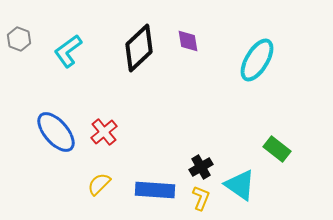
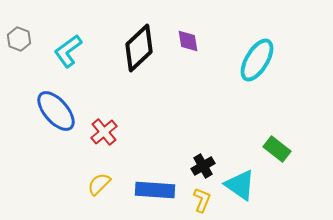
blue ellipse: moved 21 px up
black cross: moved 2 px right, 1 px up
yellow L-shape: moved 1 px right, 2 px down
